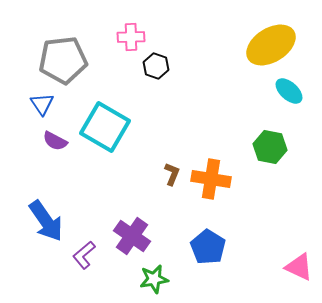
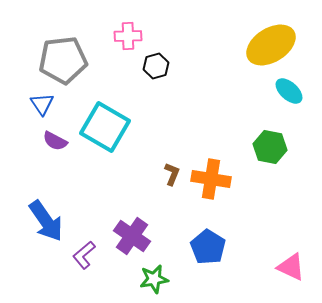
pink cross: moved 3 px left, 1 px up
black hexagon: rotated 25 degrees clockwise
pink triangle: moved 8 px left
